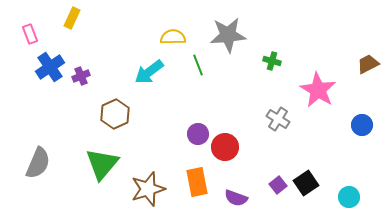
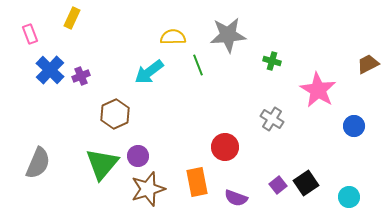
blue cross: moved 3 px down; rotated 12 degrees counterclockwise
gray cross: moved 6 px left
blue circle: moved 8 px left, 1 px down
purple circle: moved 60 px left, 22 px down
